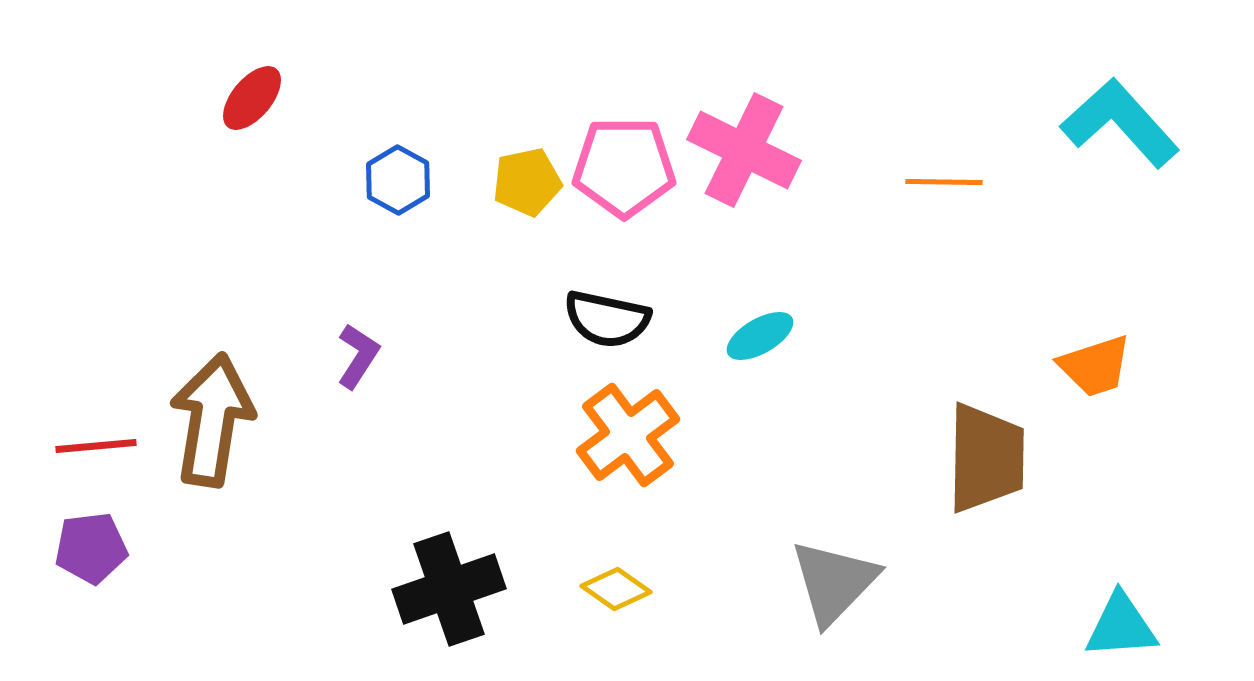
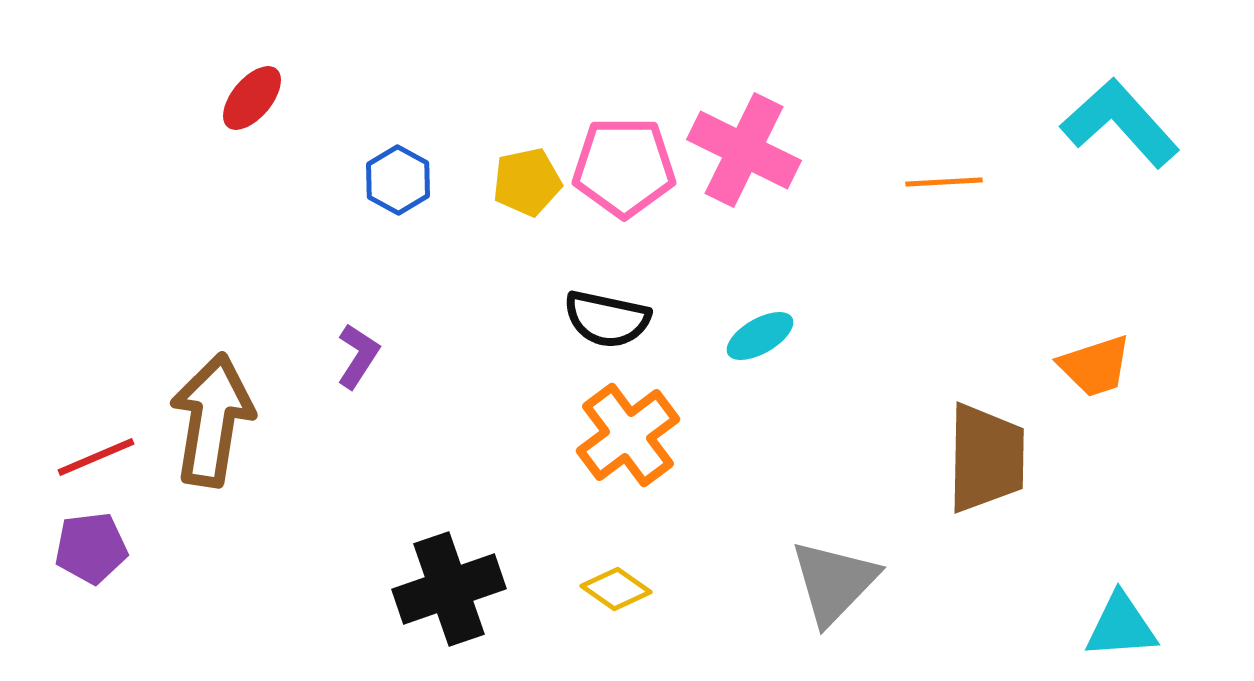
orange line: rotated 4 degrees counterclockwise
red line: moved 11 px down; rotated 18 degrees counterclockwise
